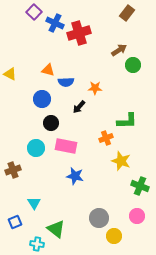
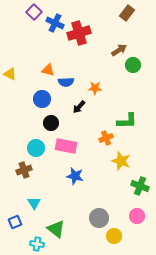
brown cross: moved 11 px right
